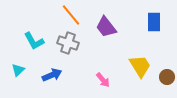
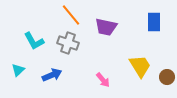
purple trapezoid: rotated 40 degrees counterclockwise
